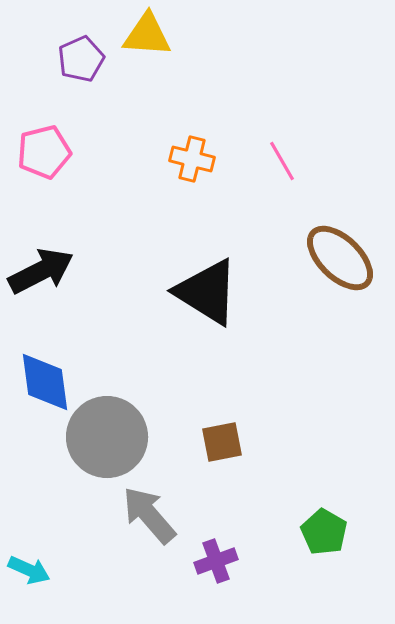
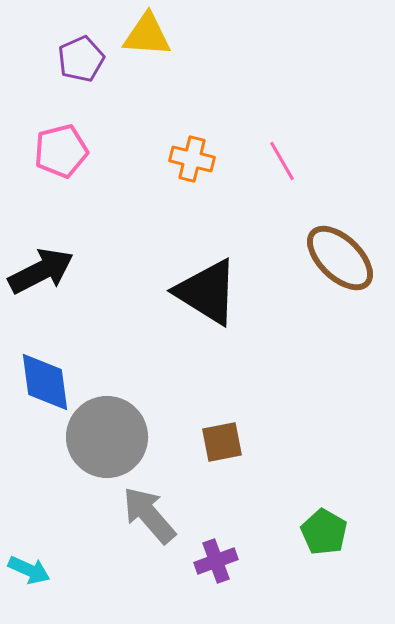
pink pentagon: moved 17 px right, 1 px up
